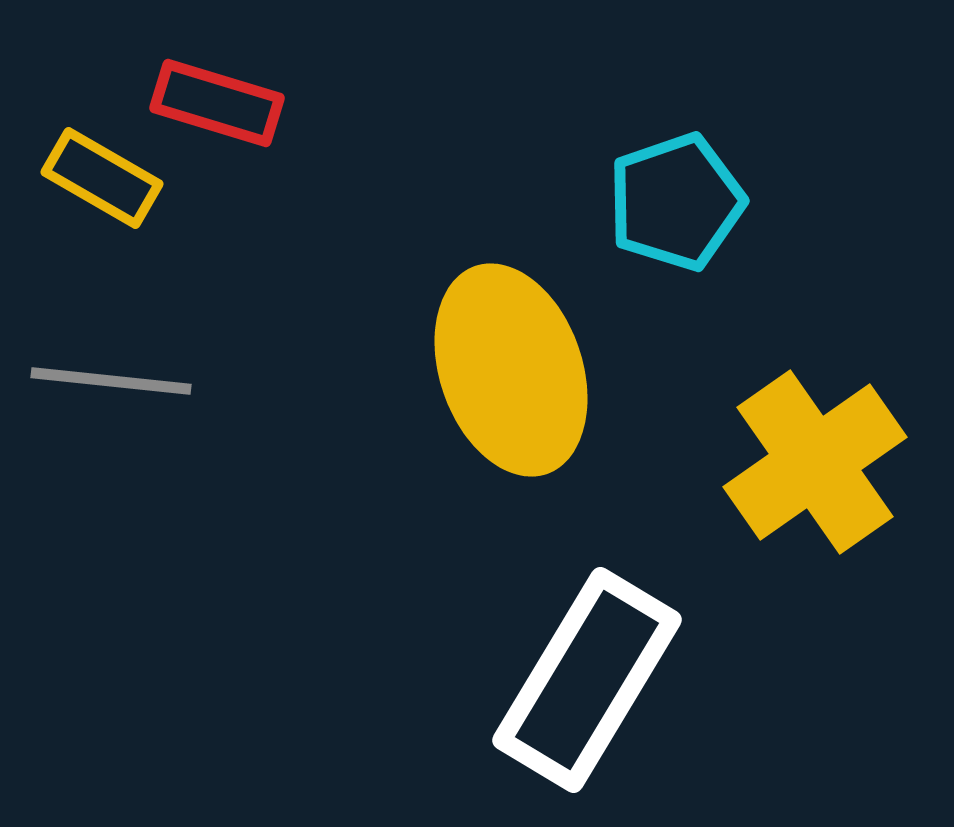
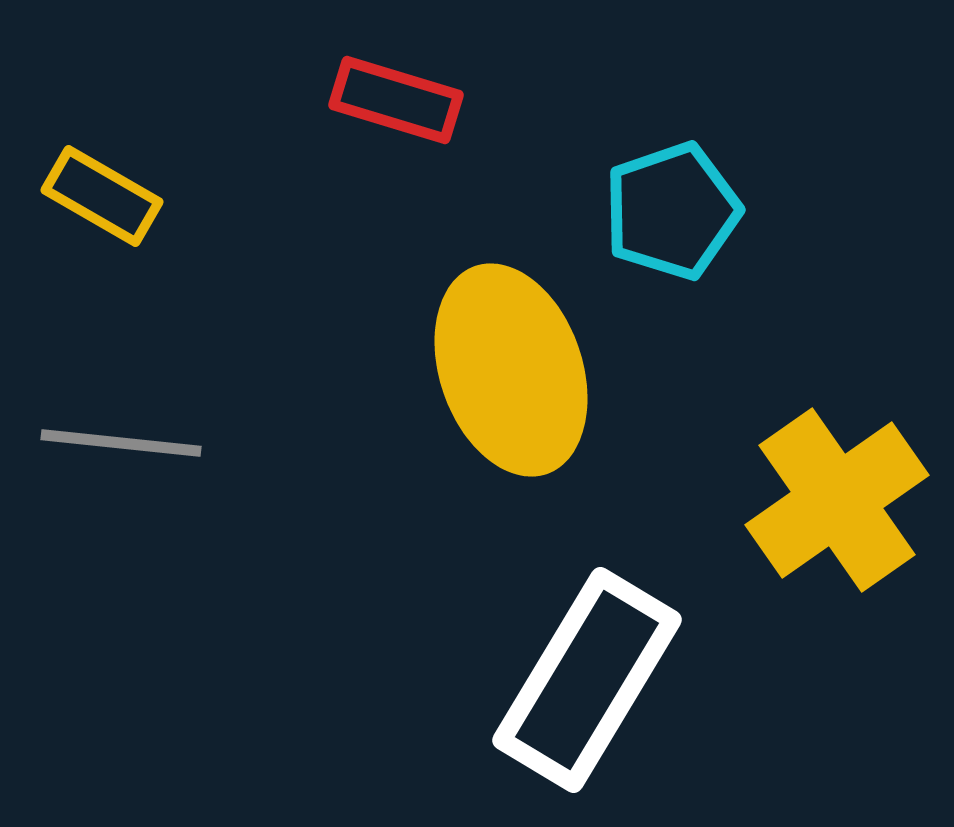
red rectangle: moved 179 px right, 3 px up
yellow rectangle: moved 18 px down
cyan pentagon: moved 4 px left, 9 px down
gray line: moved 10 px right, 62 px down
yellow cross: moved 22 px right, 38 px down
